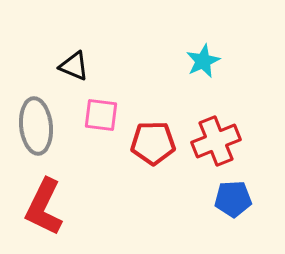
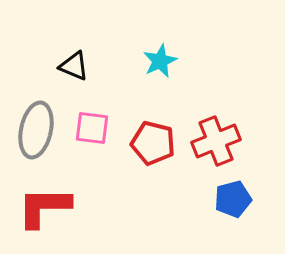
cyan star: moved 43 px left
pink square: moved 9 px left, 13 px down
gray ellipse: moved 4 px down; rotated 18 degrees clockwise
red pentagon: rotated 15 degrees clockwise
blue pentagon: rotated 12 degrees counterclockwise
red L-shape: rotated 64 degrees clockwise
